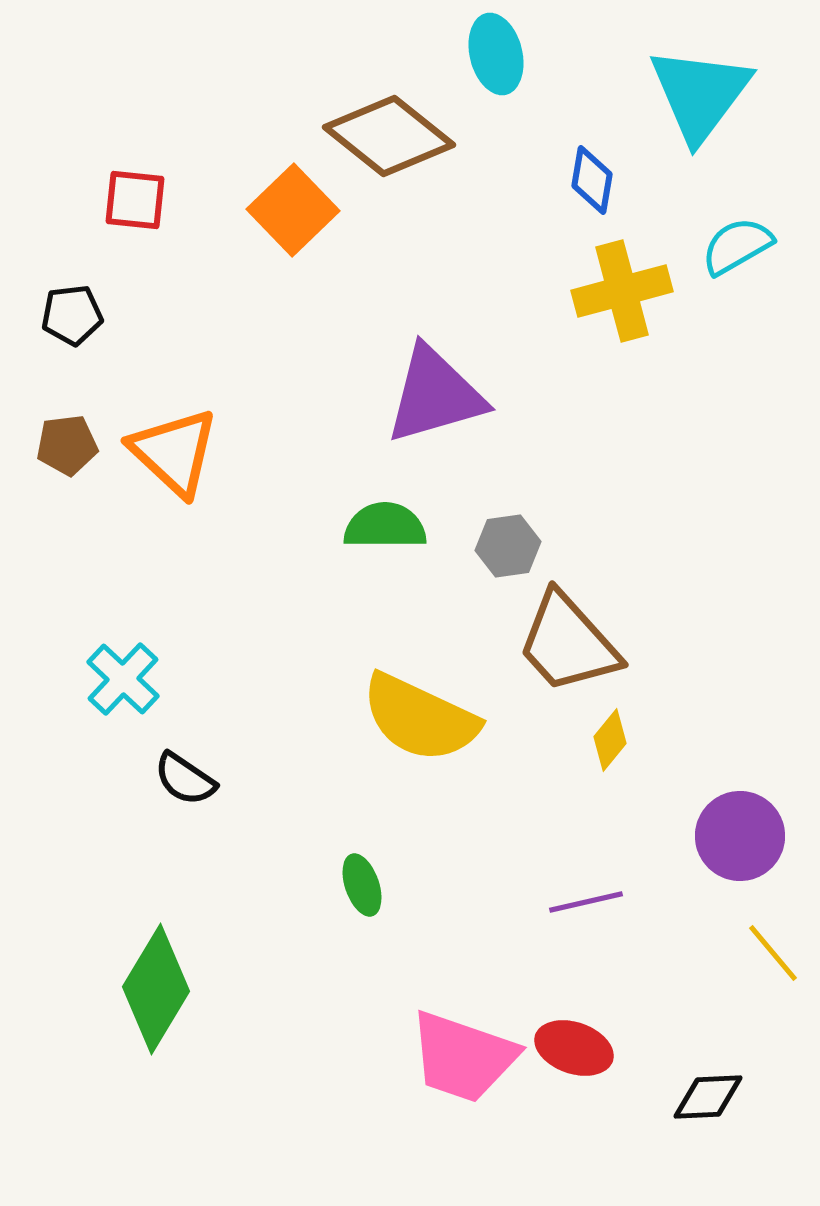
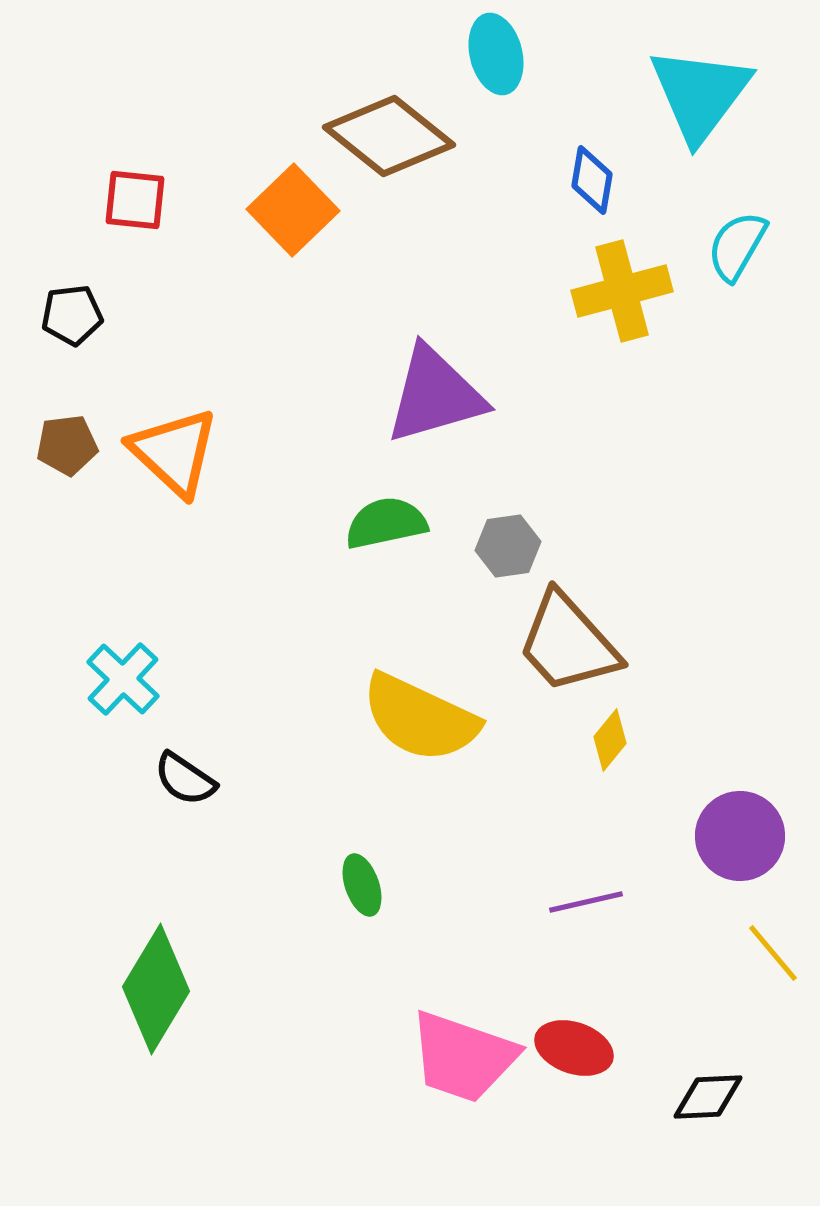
cyan semicircle: rotated 30 degrees counterclockwise
green semicircle: moved 1 px right, 3 px up; rotated 12 degrees counterclockwise
